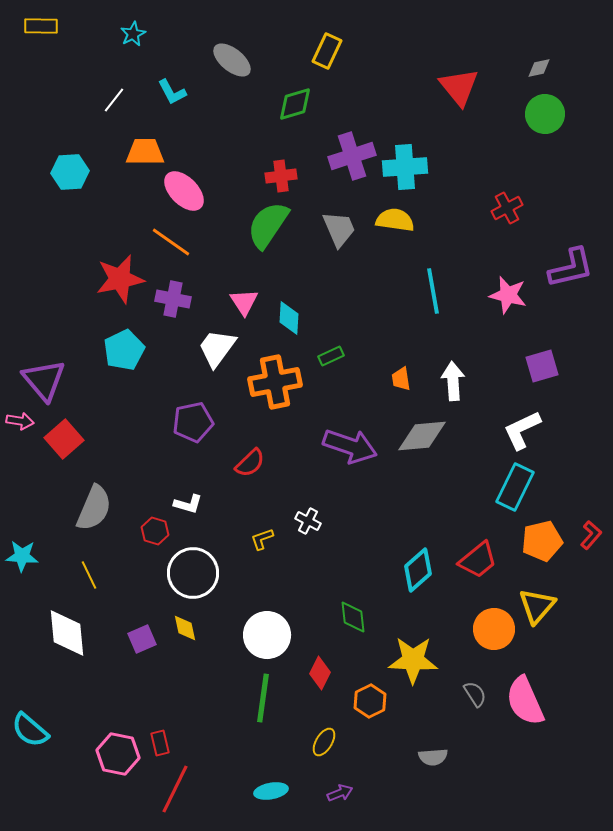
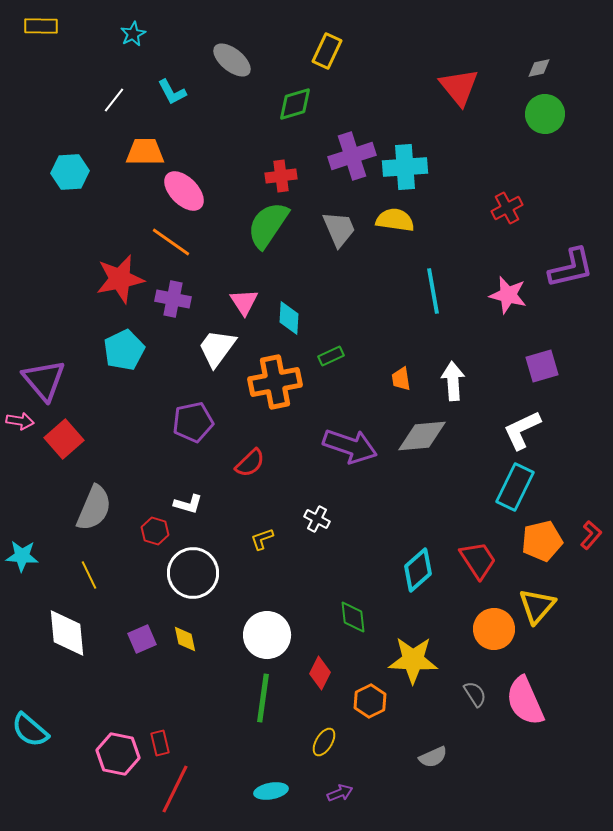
white cross at (308, 521): moved 9 px right, 2 px up
red trapezoid at (478, 560): rotated 84 degrees counterclockwise
yellow diamond at (185, 628): moved 11 px down
gray semicircle at (433, 757): rotated 20 degrees counterclockwise
